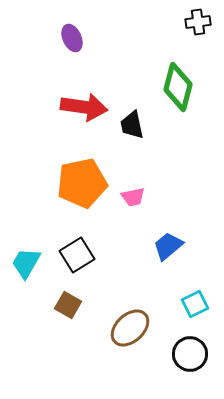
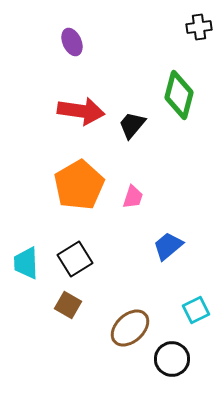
black cross: moved 1 px right, 5 px down
purple ellipse: moved 4 px down
green diamond: moved 1 px right, 8 px down
red arrow: moved 3 px left, 4 px down
black trapezoid: rotated 52 degrees clockwise
orange pentagon: moved 3 px left, 2 px down; rotated 18 degrees counterclockwise
pink trapezoid: rotated 60 degrees counterclockwise
black square: moved 2 px left, 4 px down
cyan trapezoid: rotated 32 degrees counterclockwise
cyan square: moved 1 px right, 6 px down
black circle: moved 18 px left, 5 px down
